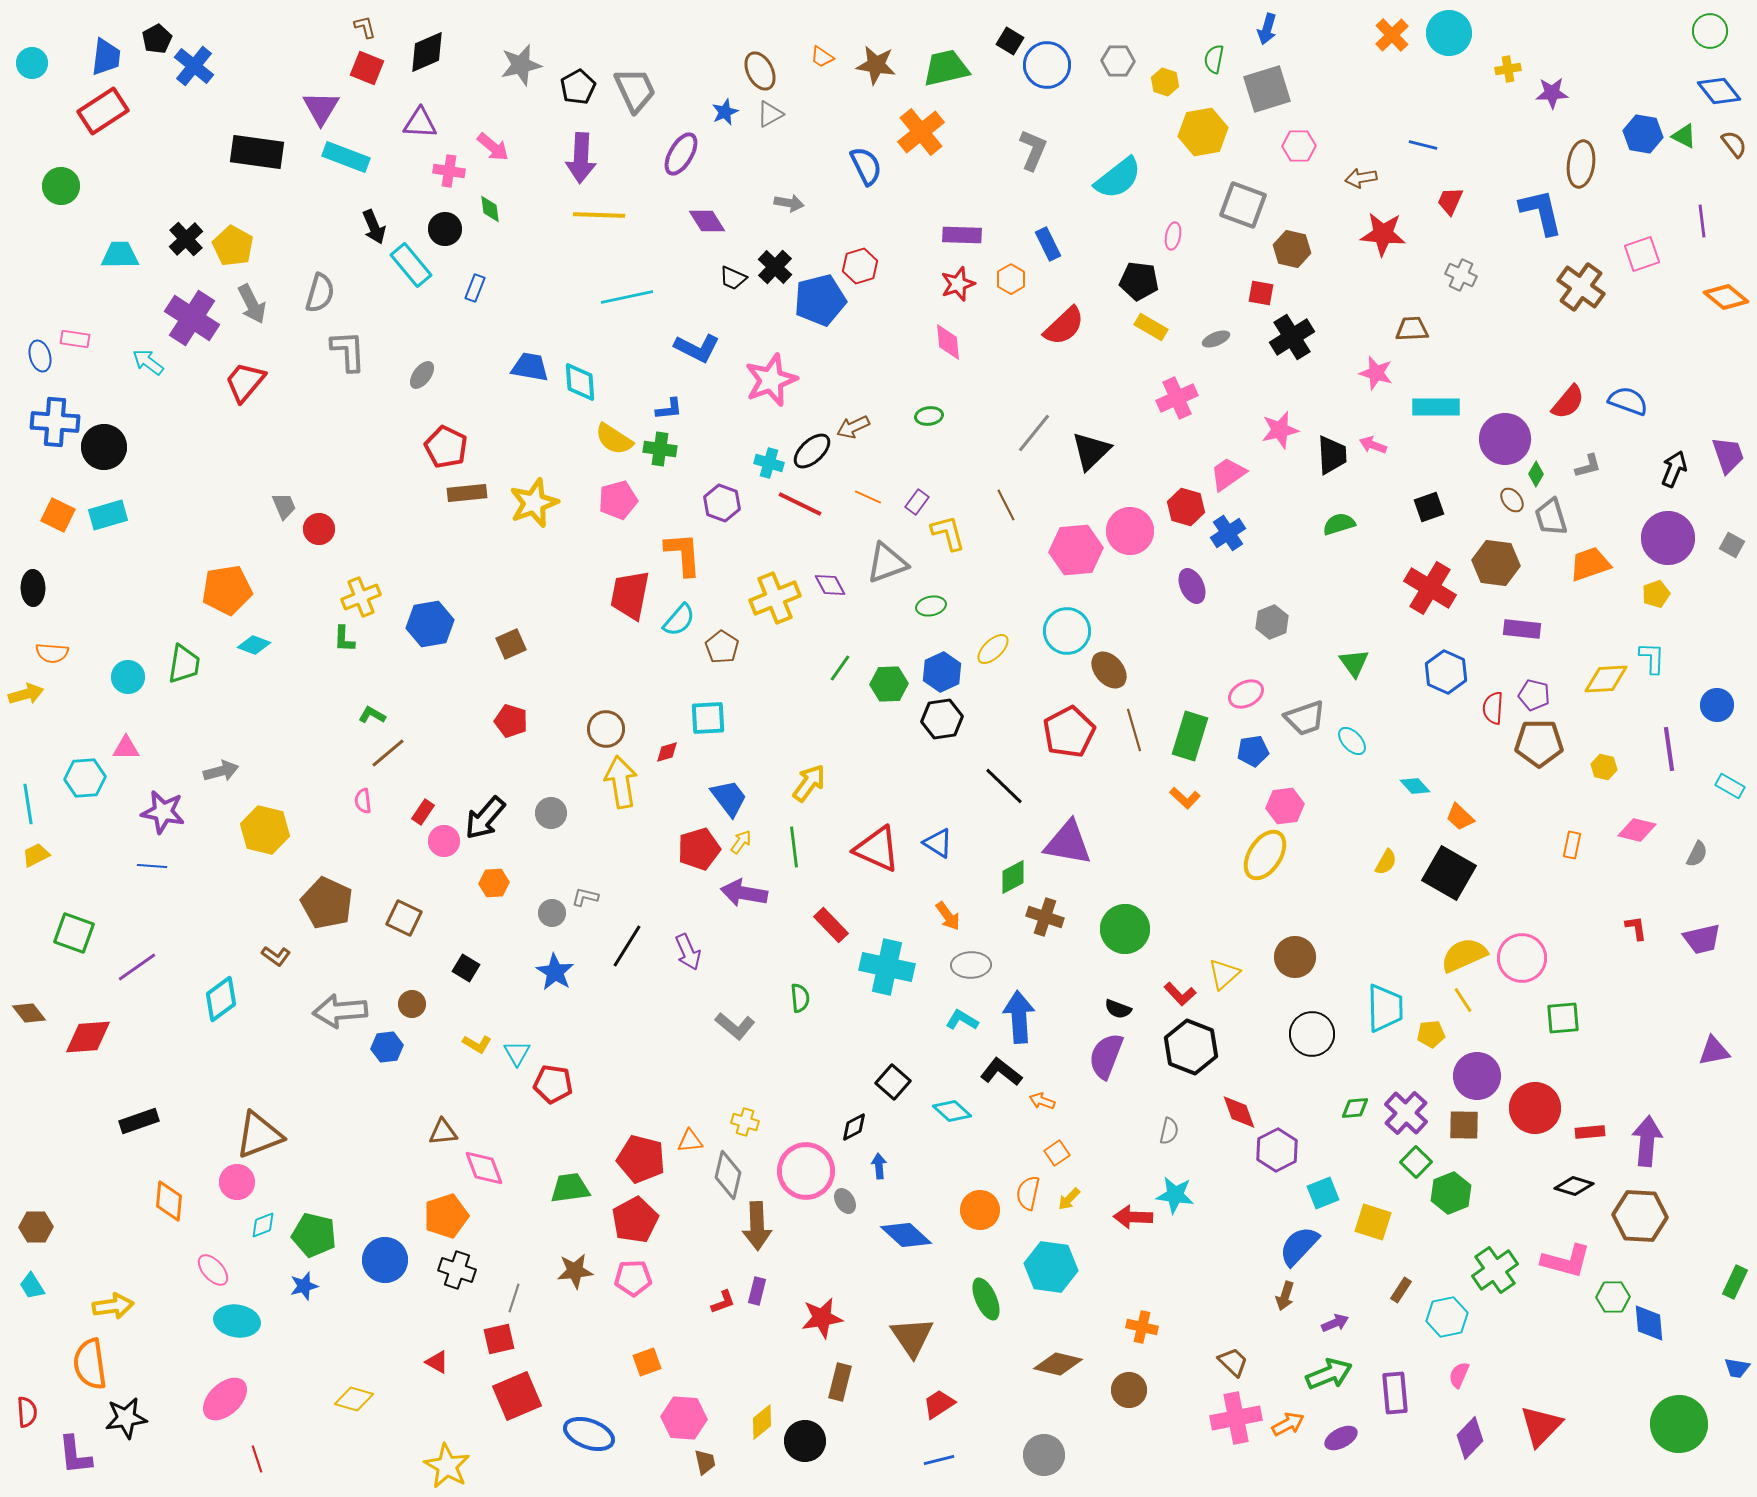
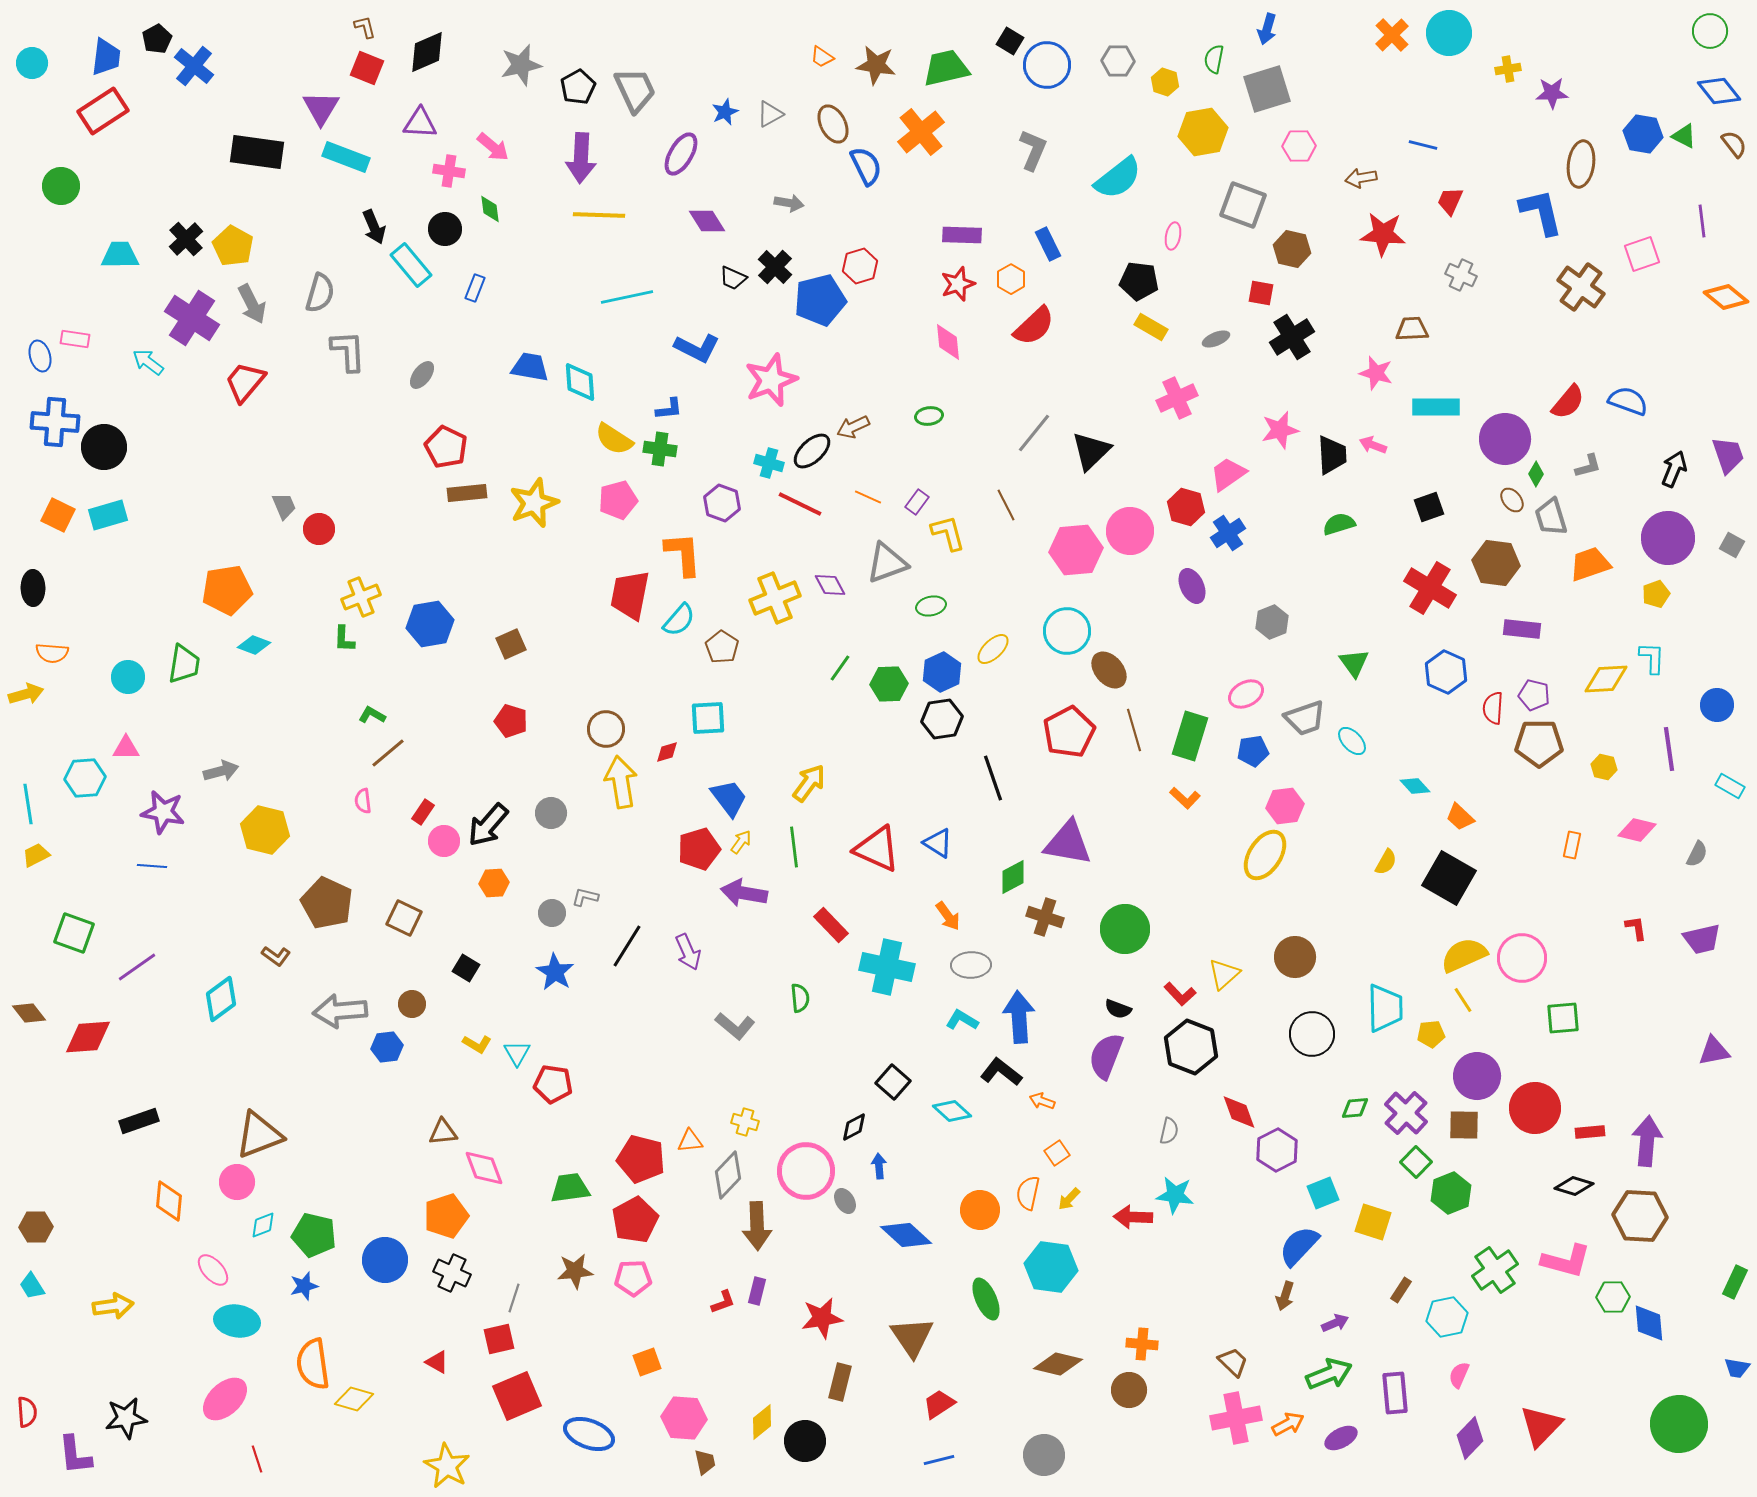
brown ellipse at (760, 71): moved 73 px right, 53 px down
red semicircle at (1064, 326): moved 30 px left
black line at (1004, 786): moved 11 px left, 8 px up; rotated 27 degrees clockwise
black arrow at (485, 818): moved 3 px right, 7 px down
black square at (1449, 873): moved 5 px down
gray diamond at (728, 1175): rotated 30 degrees clockwise
black cross at (457, 1270): moved 5 px left, 3 px down; rotated 6 degrees clockwise
orange cross at (1142, 1327): moved 17 px down; rotated 8 degrees counterclockwise
orange semicircle at (90, 1364): moved 223 px right
